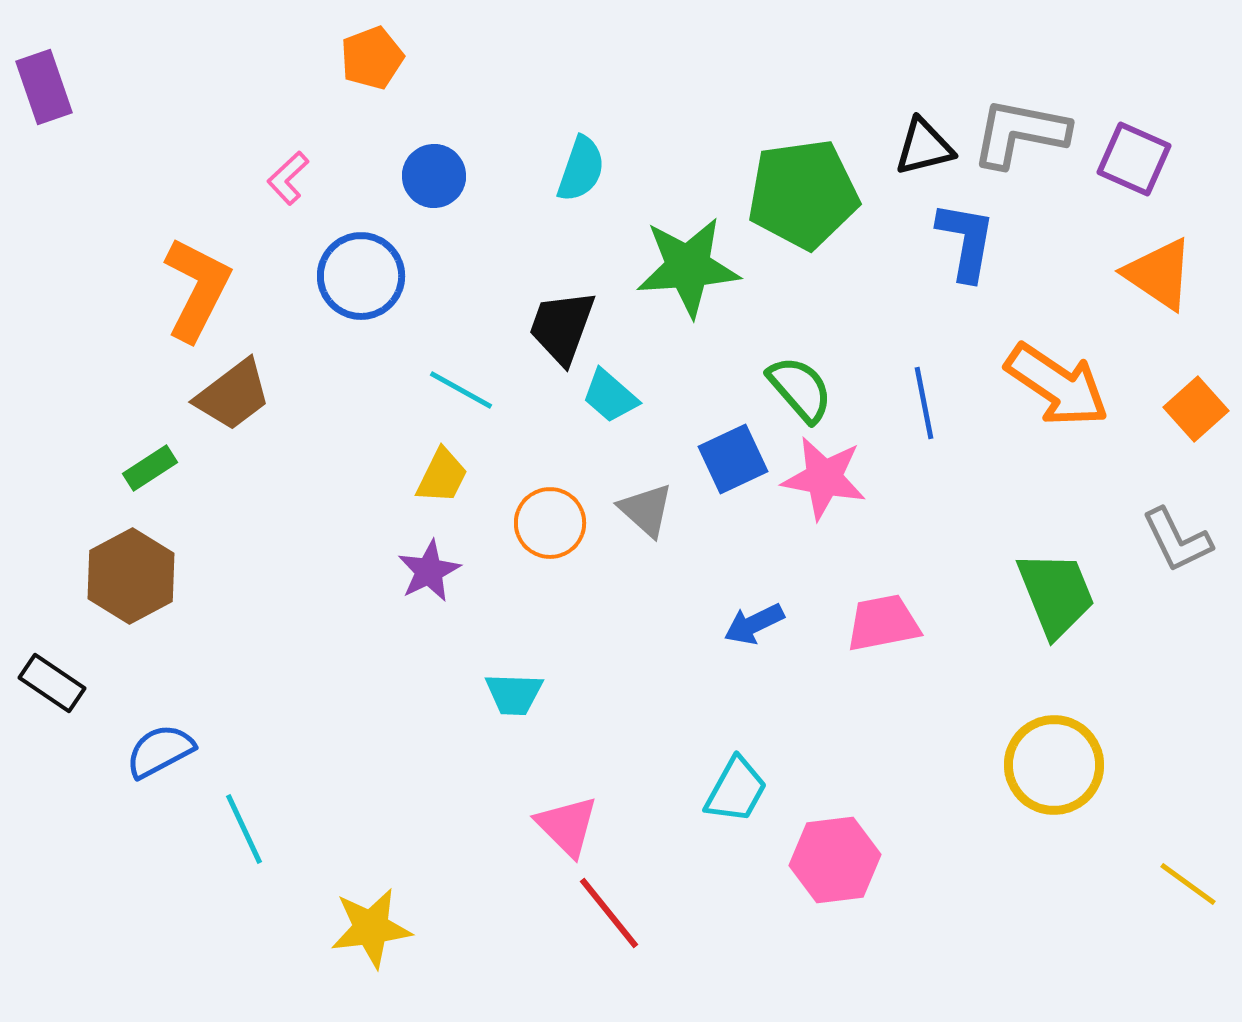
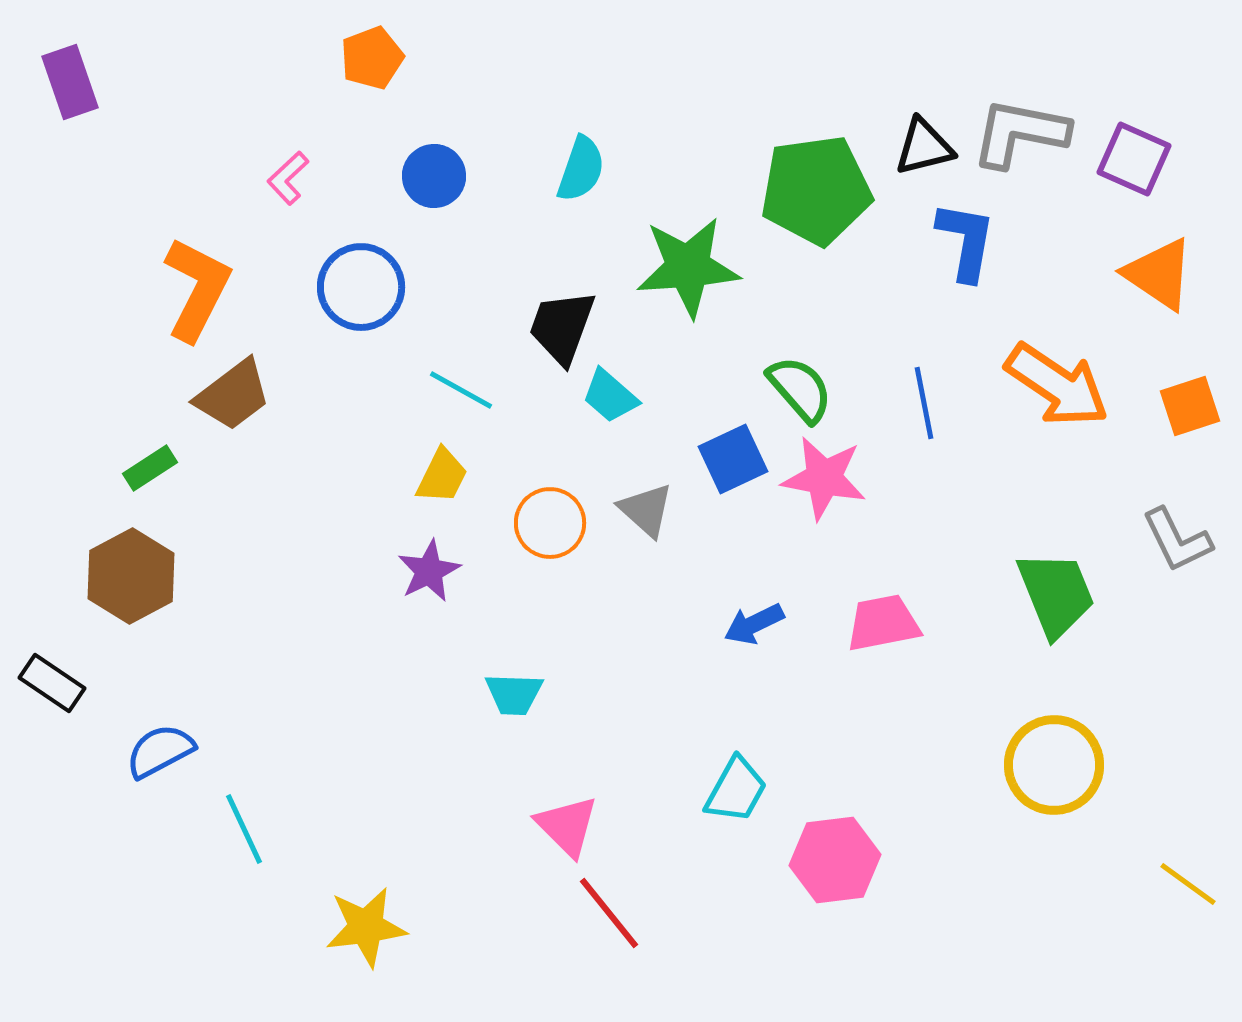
purple rectangle at (44, 87): moved 26 px right, 5 px up
green pentagon at (803, 194): moved 13 px right, 4 px up
blue circle at (361, 276): moved 11 px down
orange square at (1196, 409): moved 6 px left, 3 px up; rotated 24 degrees clockwise
yellow star at (371, 928): moved 5 px left, 1 px up
